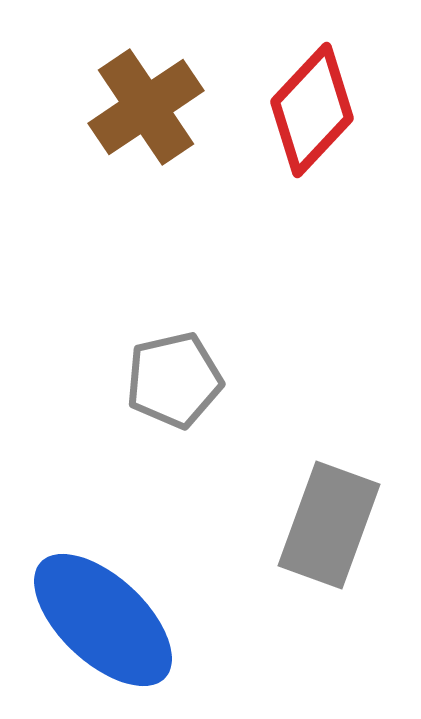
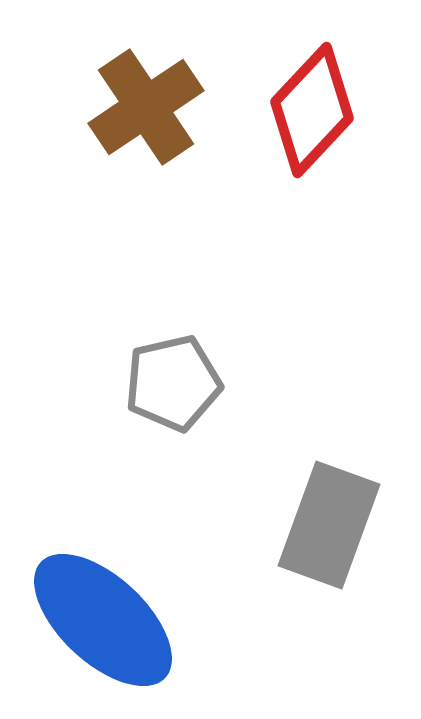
gray pentagon: moved 1 px left, 3 px down
